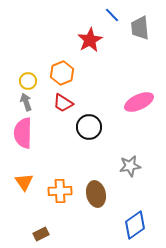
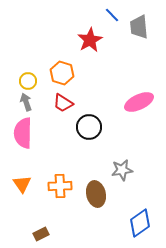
gray trapezoid: moved 1 px left, 1 px up
orange hexagon: rotated 20 degrees counterclockwise
gray star: moved 8 px left, 4 px down
orange triangle: moved 2 px left, 2 px down
orange cross: moved 5 px up
blue diamond: moved 5 px right, 2 px up
